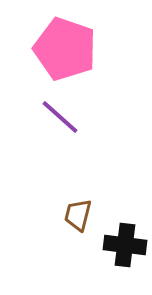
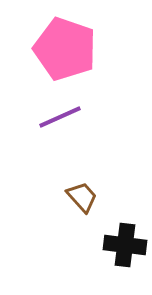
purple line: rotated 66 degrees counterclockwise
brown trapezoid: moved 4 px right, 18 px up; rotated 124 degrees clockwise
